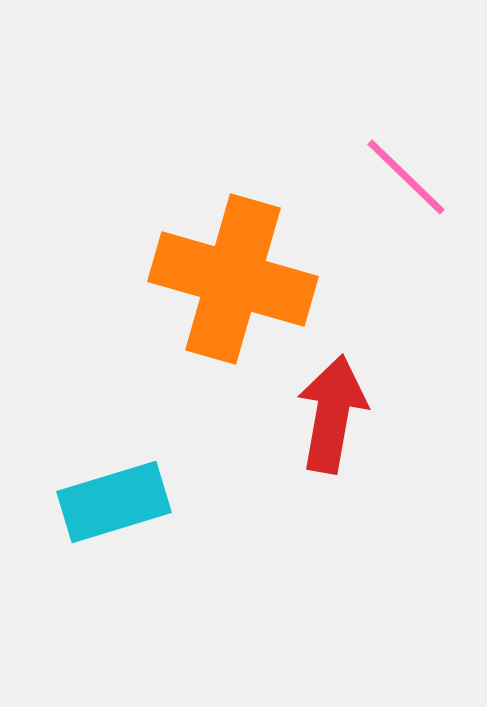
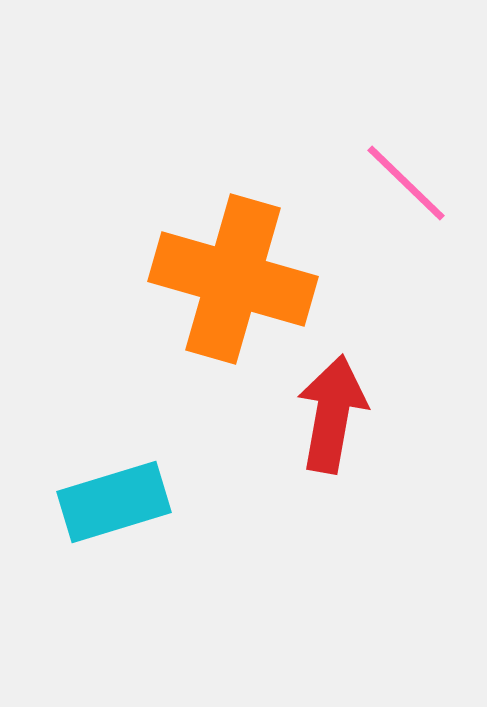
pink line: moved 6 px down
